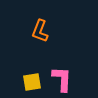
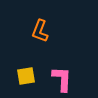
yellow square: moved 6 px left, 6 px up
